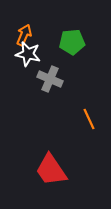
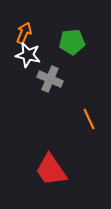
orange arrow: moved 2 px up
white star: moved 1 px down
